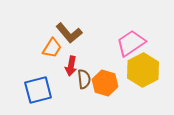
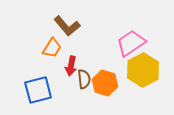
brown L-shape: moved 2 px left, 7 px up
